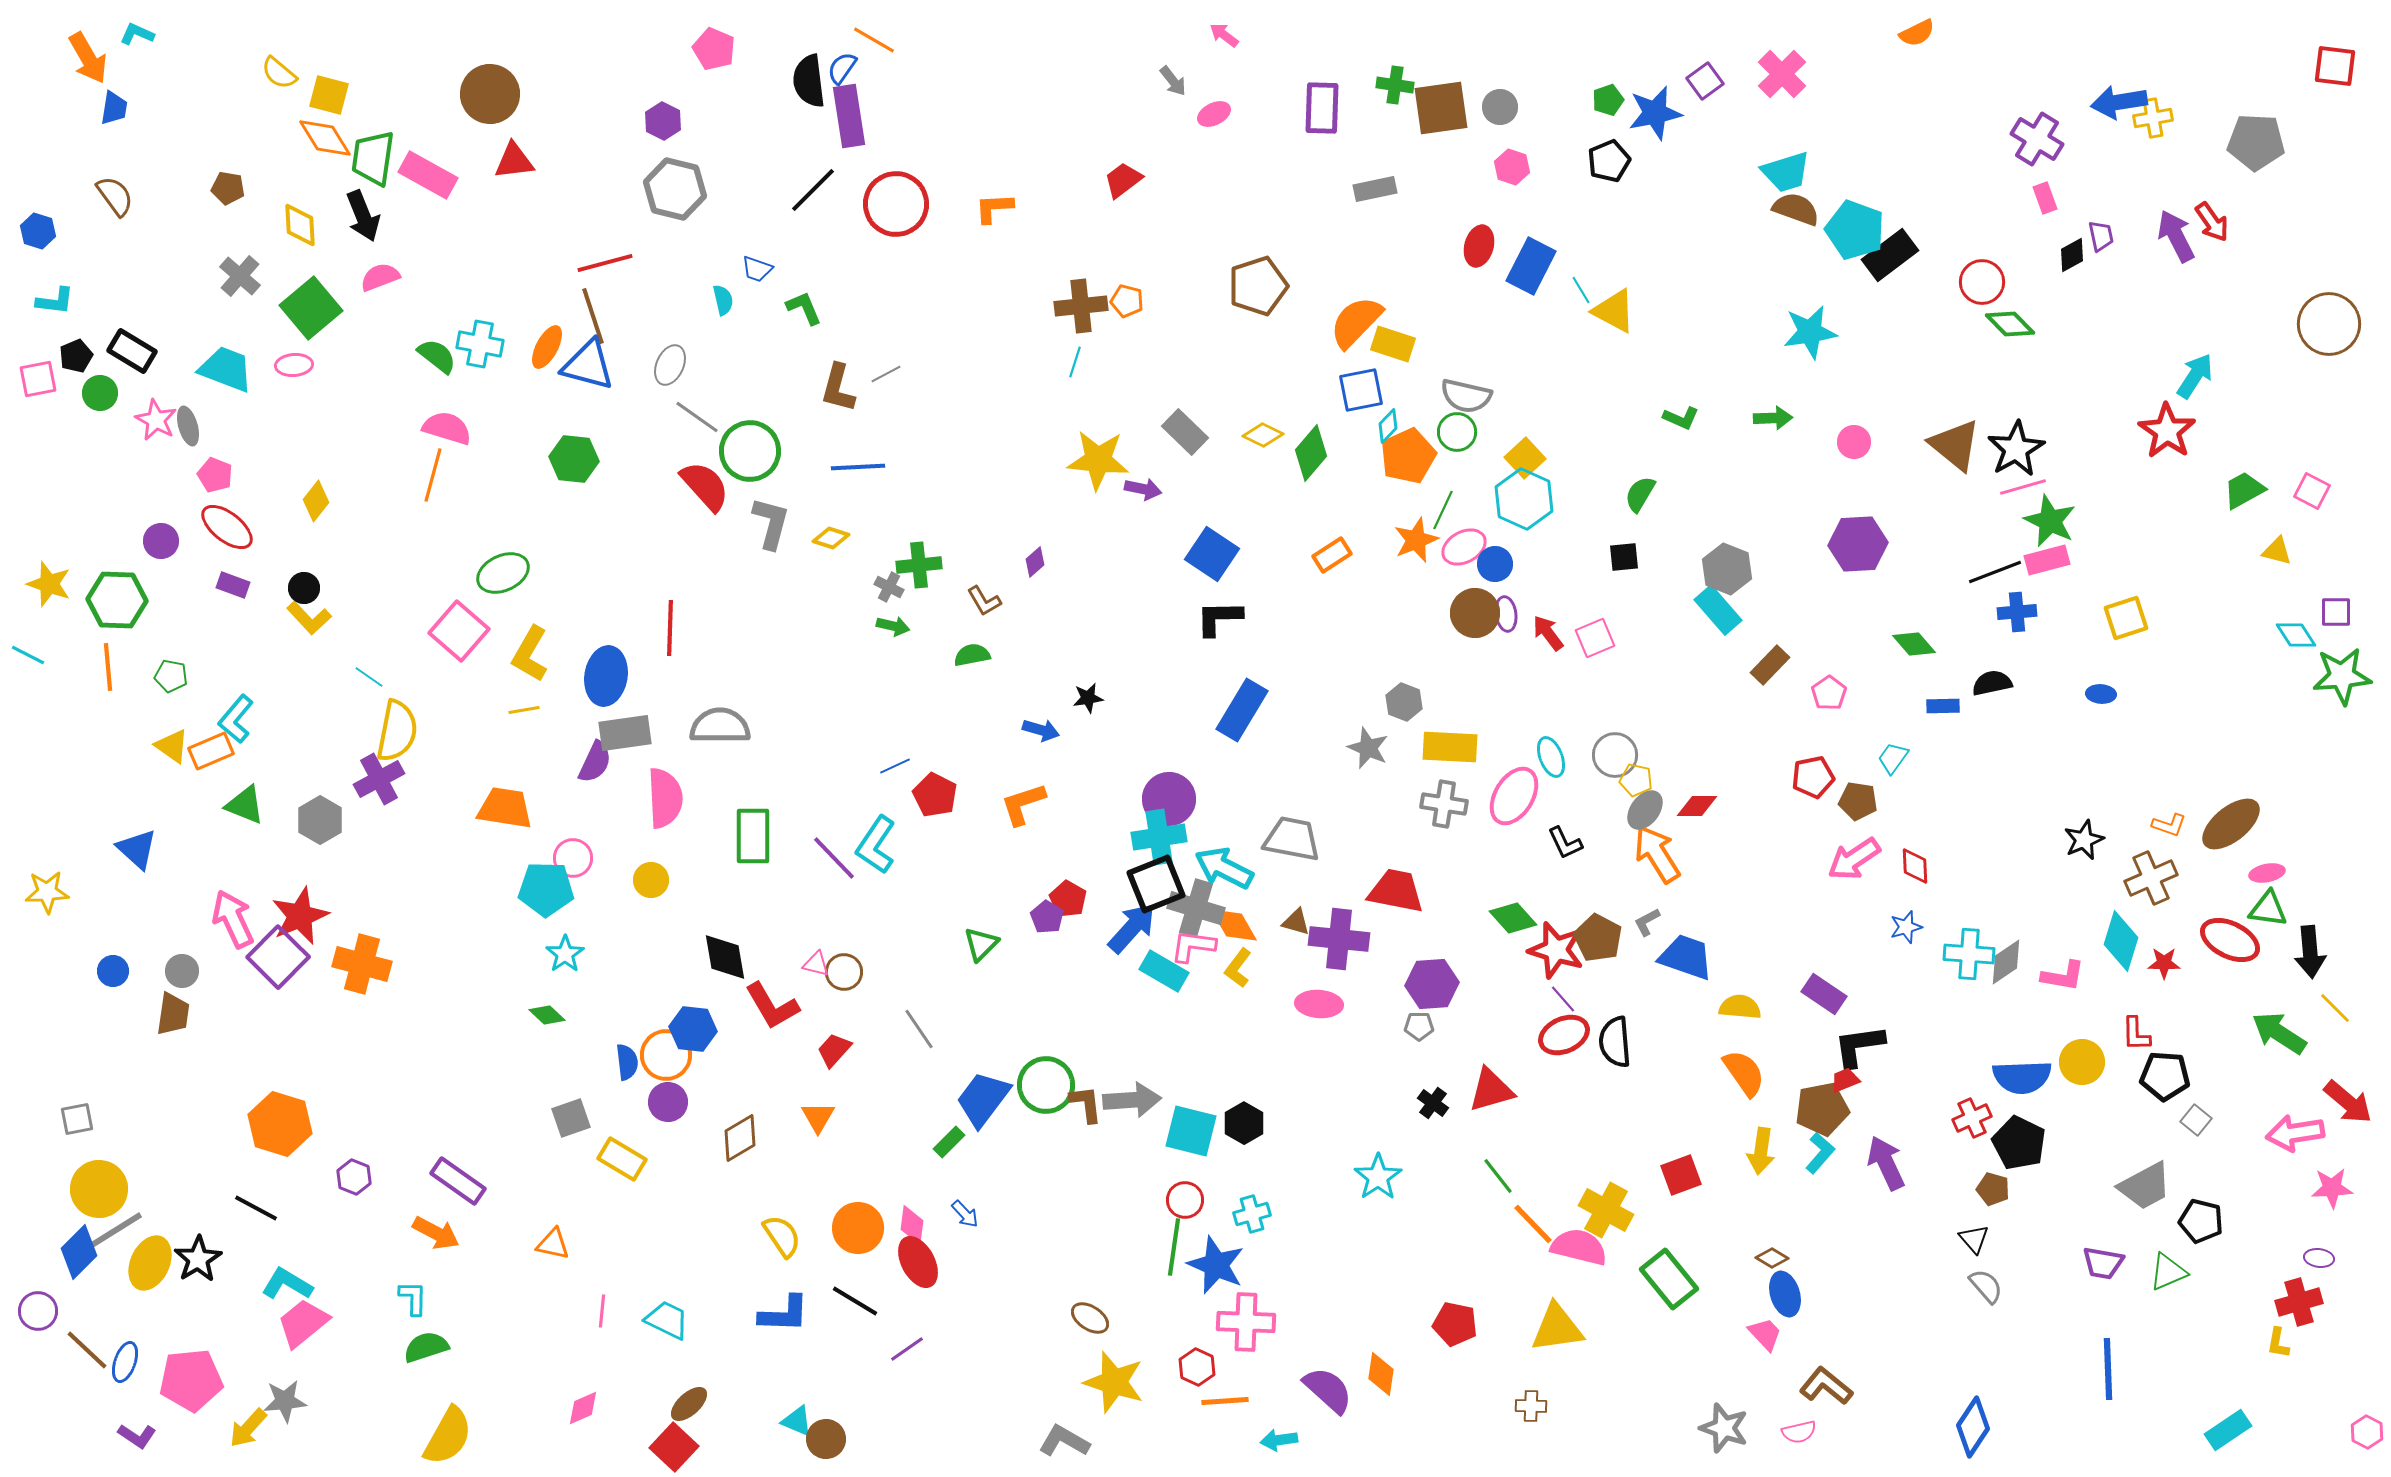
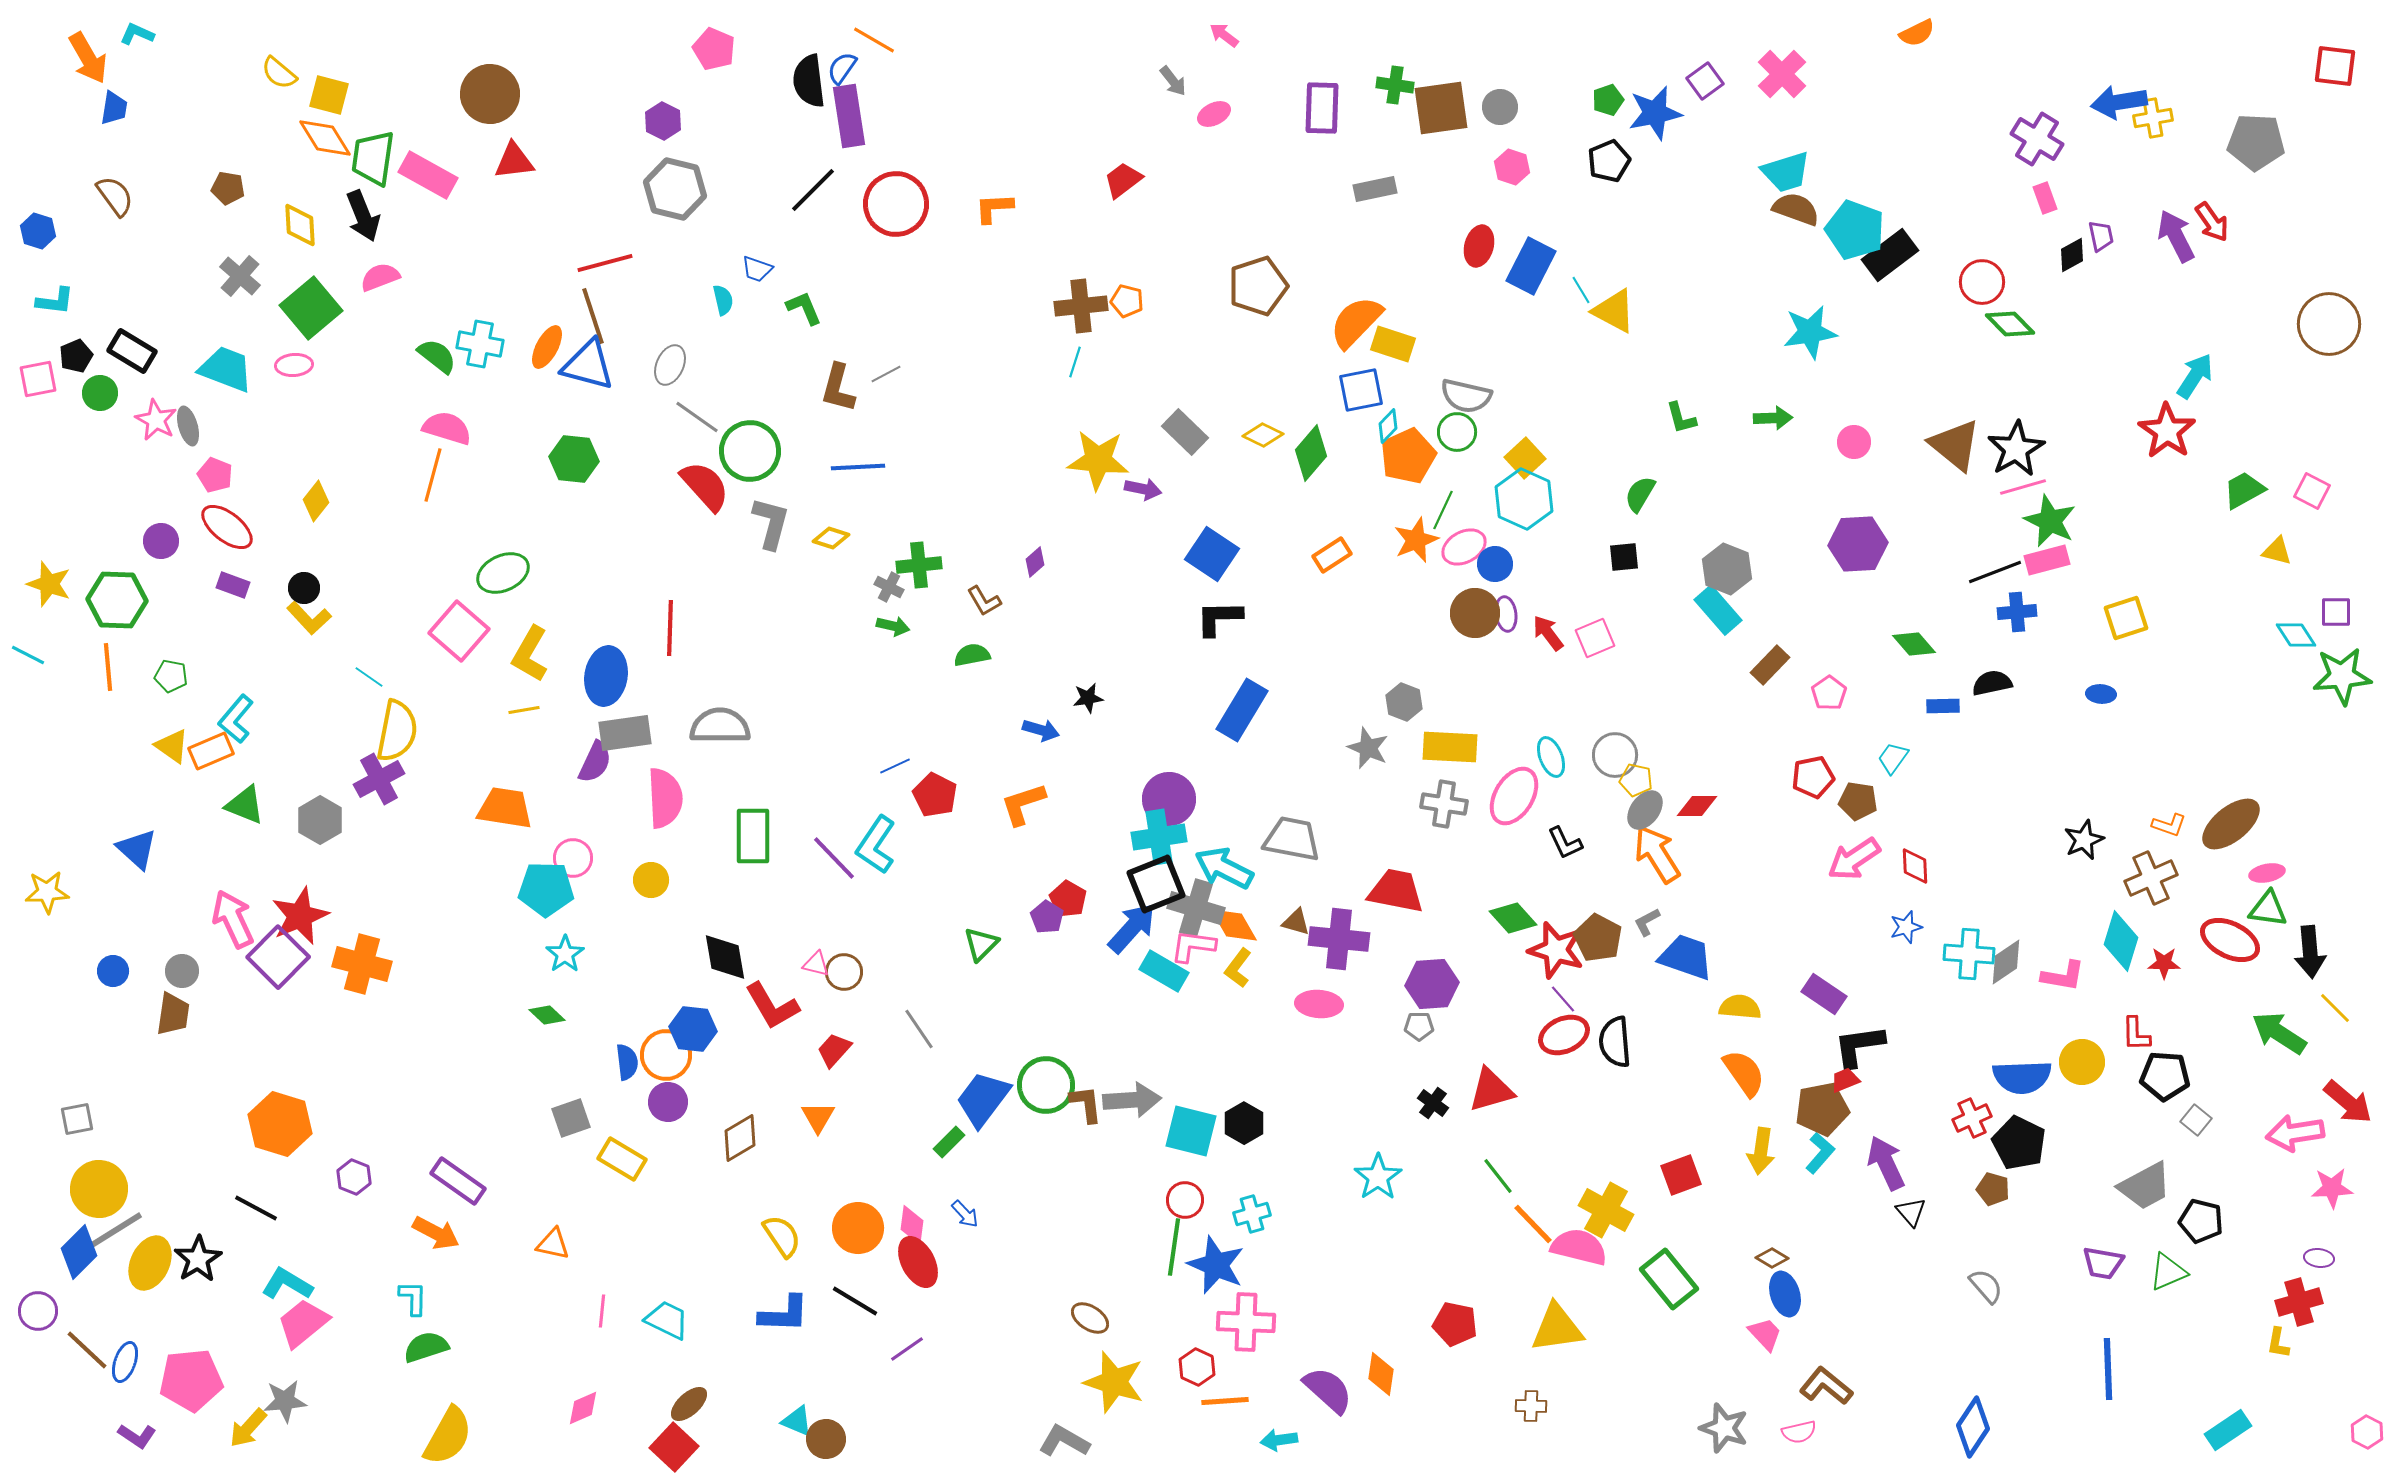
green L-shape at (1681, 418): rotated 51 degrees clockwise
black triangle at (1974, 1239): moved 63 px left, 27 px up
